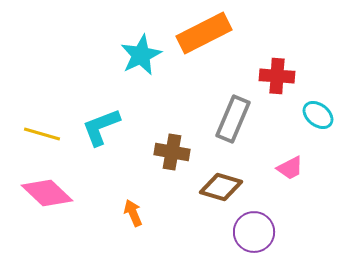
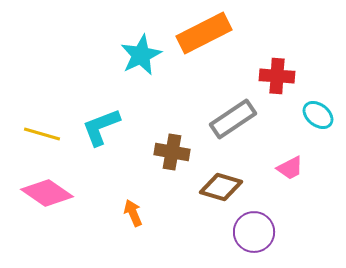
gray rectangle: rotated 33 degrees clockwise
pink diamond: rotated 9 degrees counterclockwise
